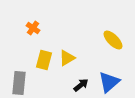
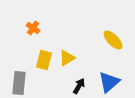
black arrow: moved 2 px left, 1 px down; rotated 21 degrees counterclockwise
